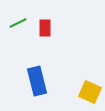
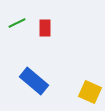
green line: moved 1 px left
blue rectangle: moved 3 px left; rotated 36 degrees counterclockwise
